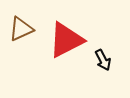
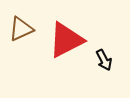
black arrow: moved 1 px right
